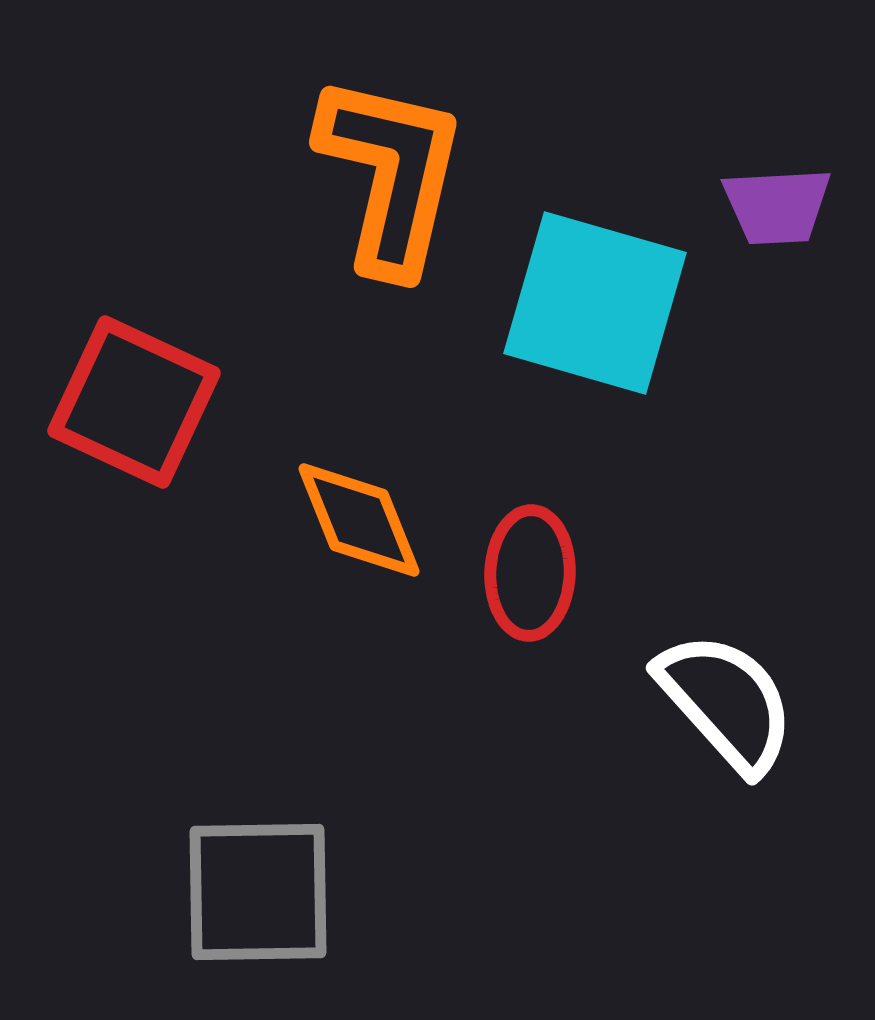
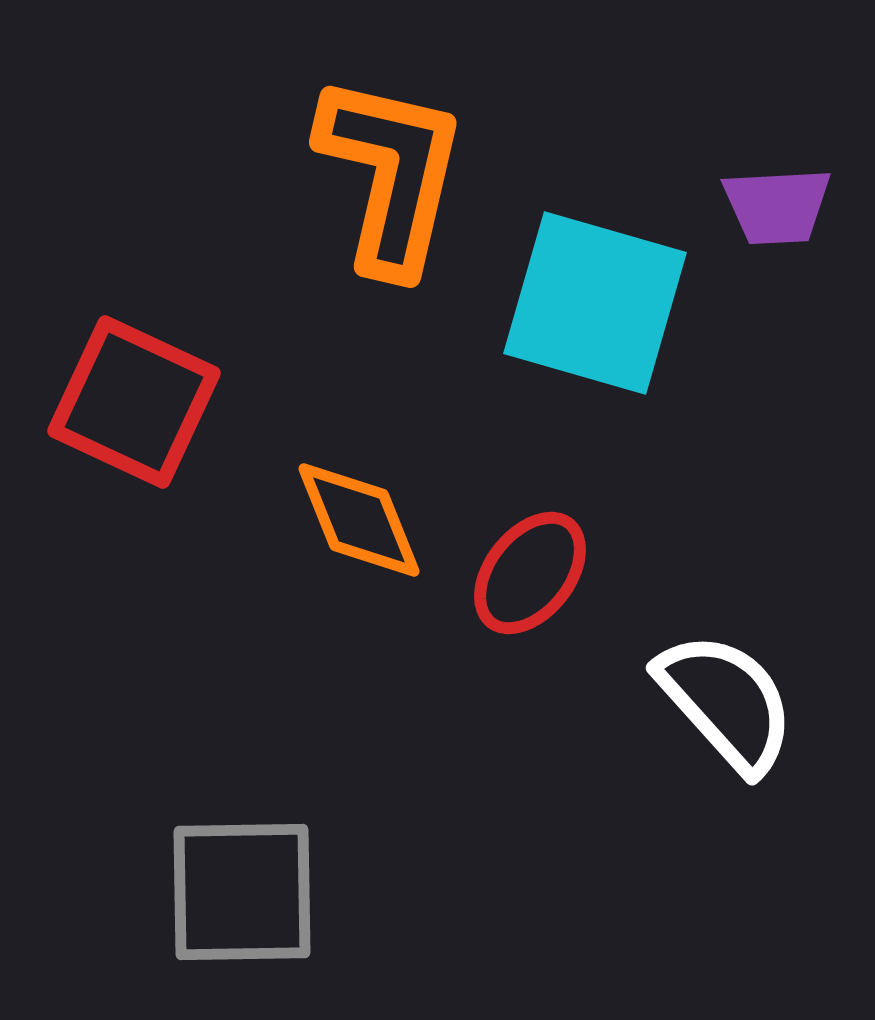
red ellipse: rotated 36 degrees clockwise
gray square: moved 16 px left
